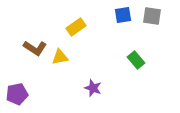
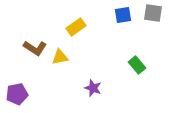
gray square: moved 1 px right, 3 px up
green rectangle: moved 1 px right, 5 px down
